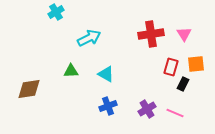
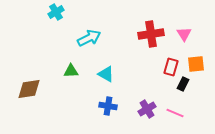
blue cross: rotated 30 degrees clockwise
